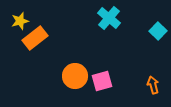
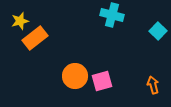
cyan cross: moved 3 px right, 3 px up; rotated 25 degrees counterclockwise
